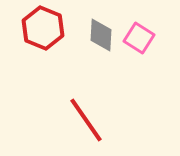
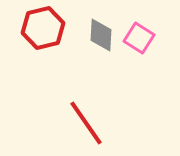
red hexagon: rotated 24 degrees clockwise
red line: moved 3 px down
